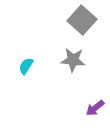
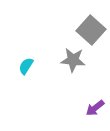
gray square: moved 9 px right, 10 px down
